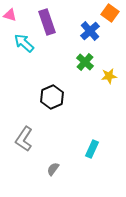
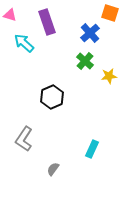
orange square: rotated 18 degrees counterclockwise
blue cross: moved 2 px down
green cross: moved 1 px up
